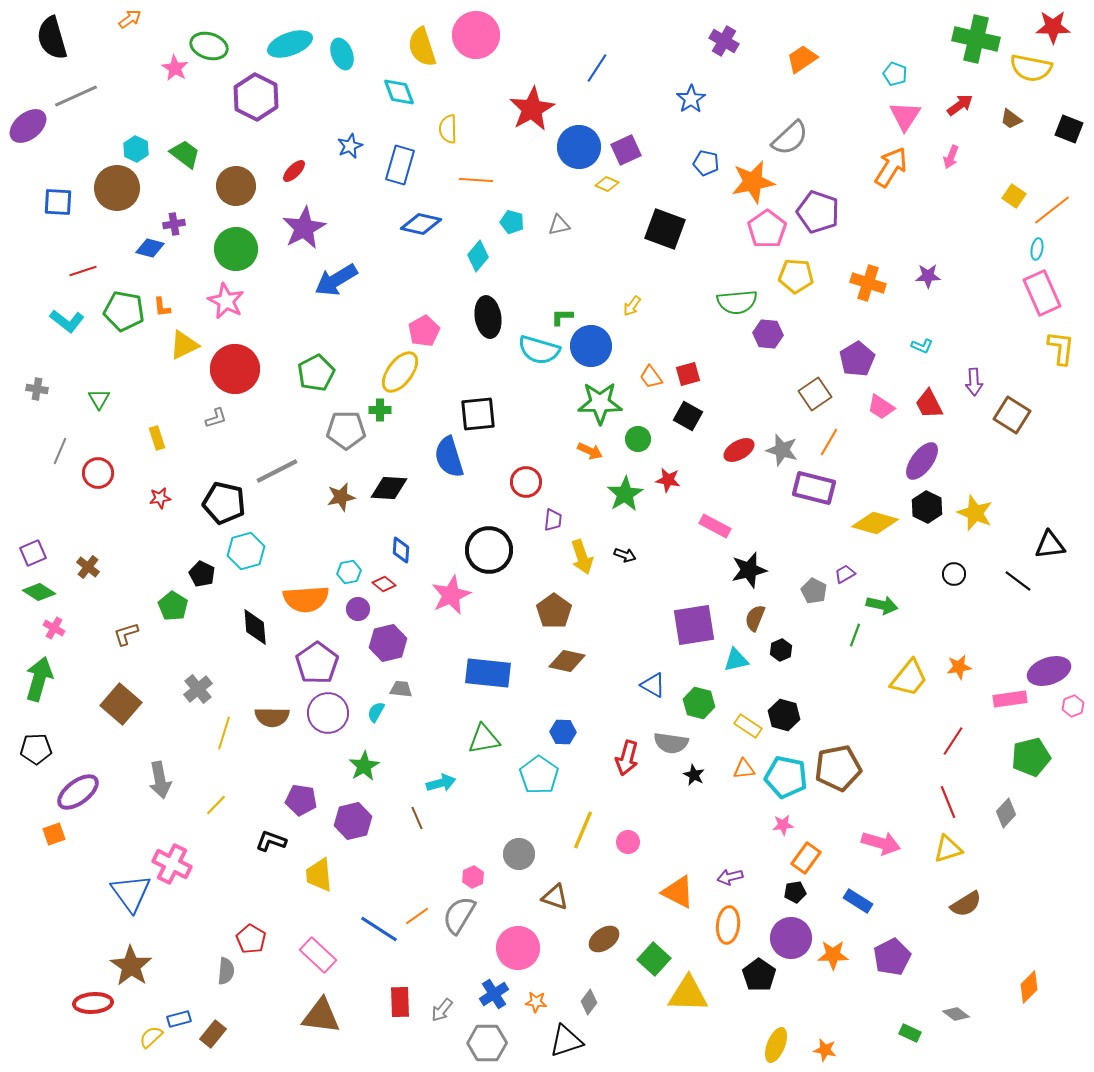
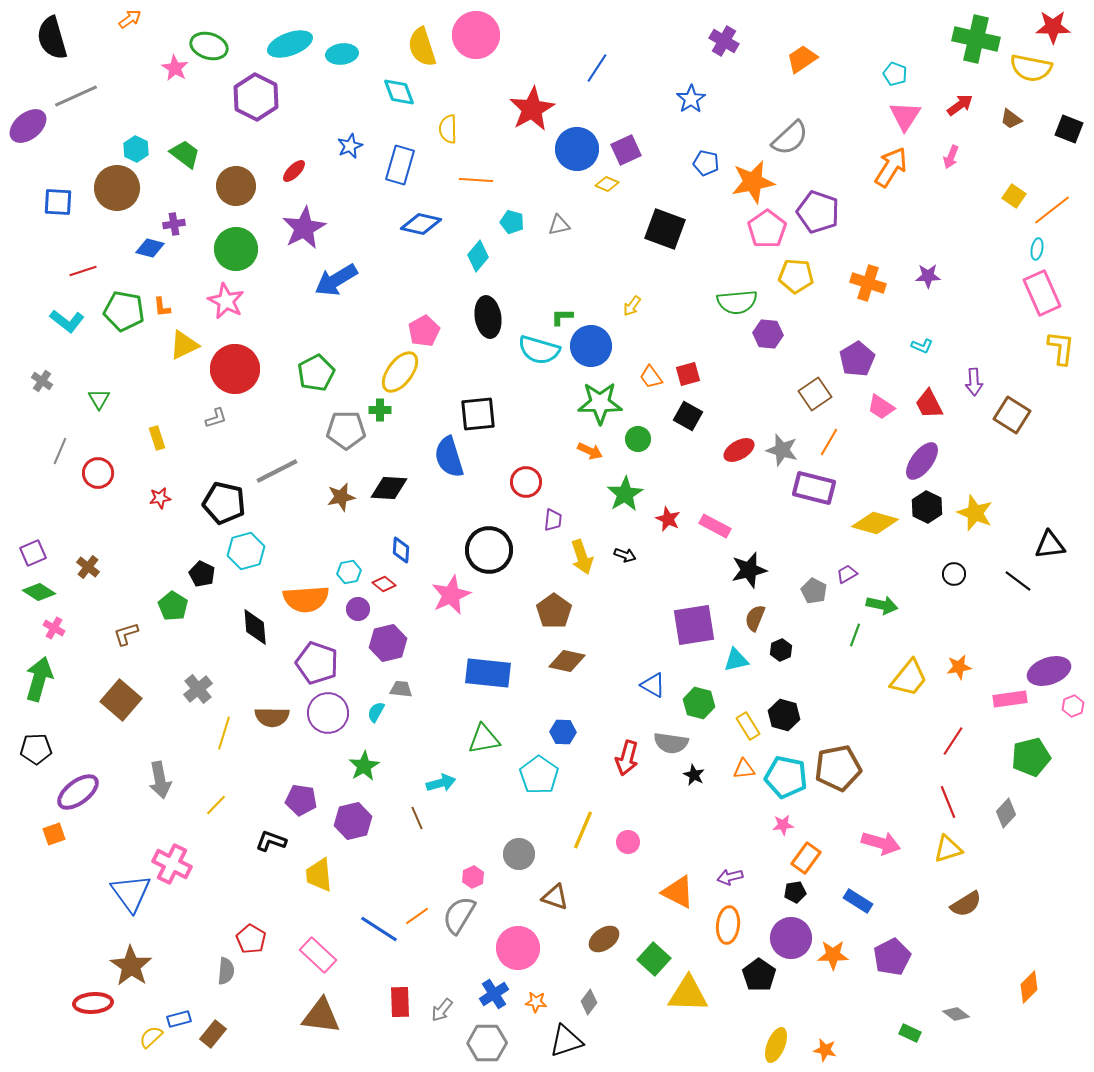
cyan ellipse at (342, 54): rotated 76 degrees counterclockwise
blue circle at (579, 147): moved 2 px left, 2 px down
gray cross at (37, 389): moved 5 px right, 8 px up; rotated 25 degrees clockwise
red star at (668, 480): moved 39 px down; rotated 15 degrees clockwise
purple trapezoid at (845, 574): moved 2 px right
purple pentagon at (317, 663): rotated 18 degrees counterclockwise
brown square at (121, 704): moved 4 px up
yellow rectangle at (748, 726): rotated 24 degrees clockwise
